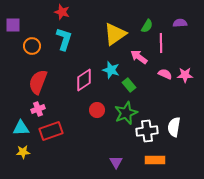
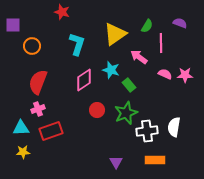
purple semicircle: rotated 24 degrees clockwise
cyan L-shape: moved 13 px right, 5 px down
